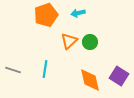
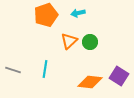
orange diamond: moved 2 px down; rotated 70 degrees counterclockwise
